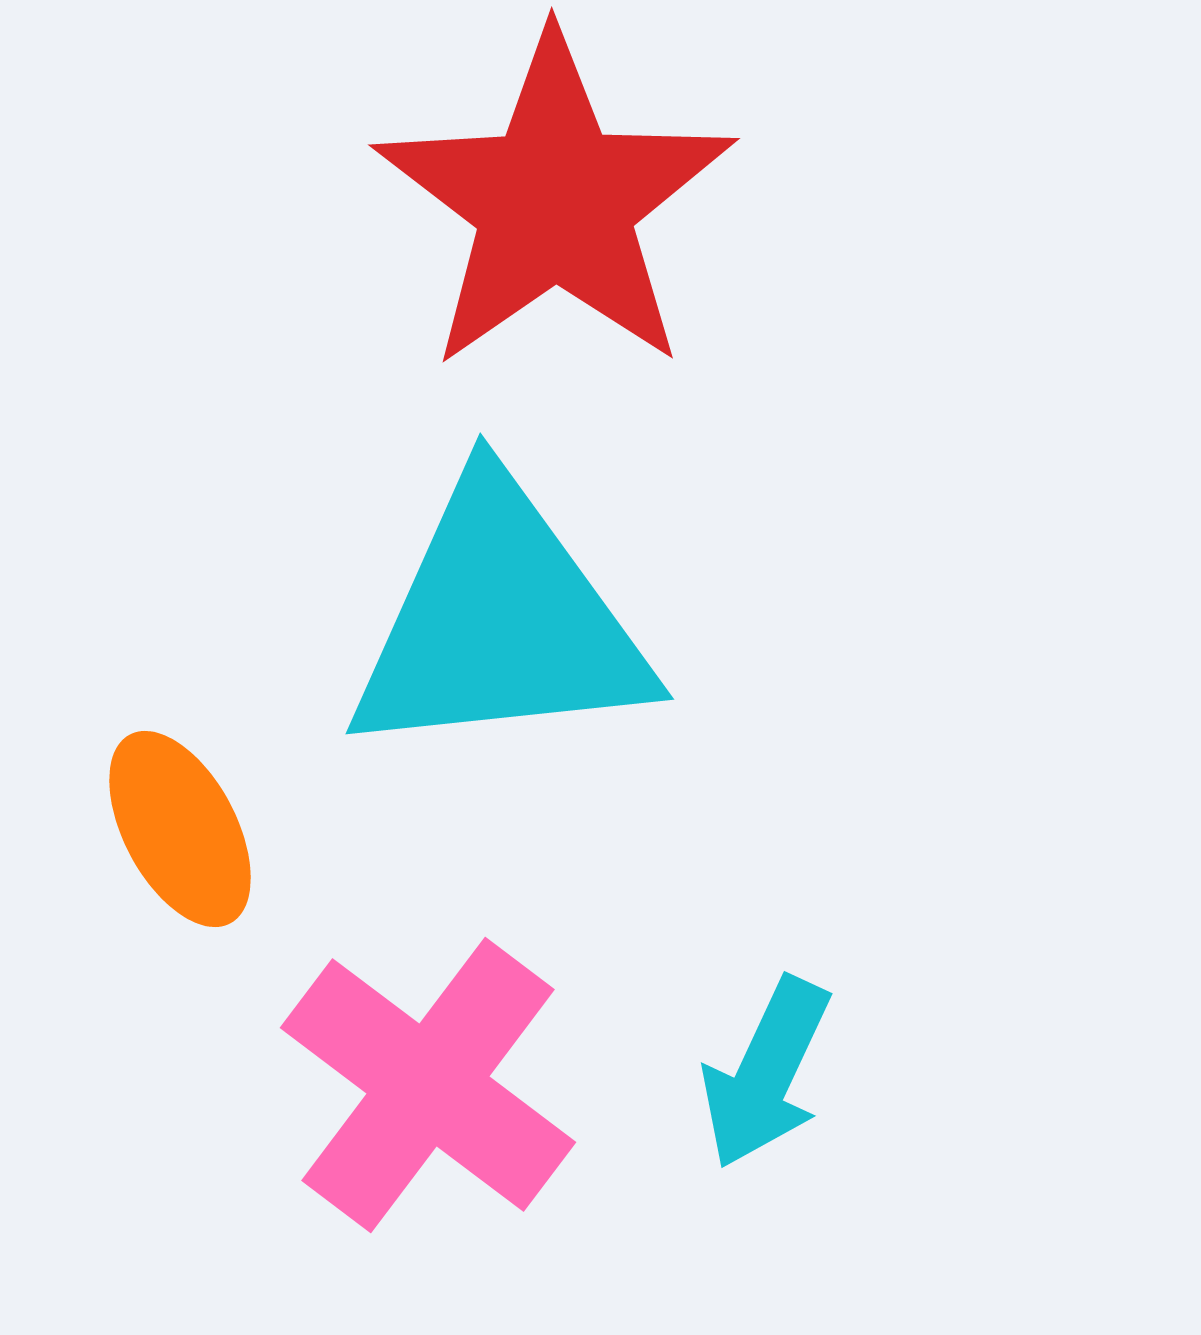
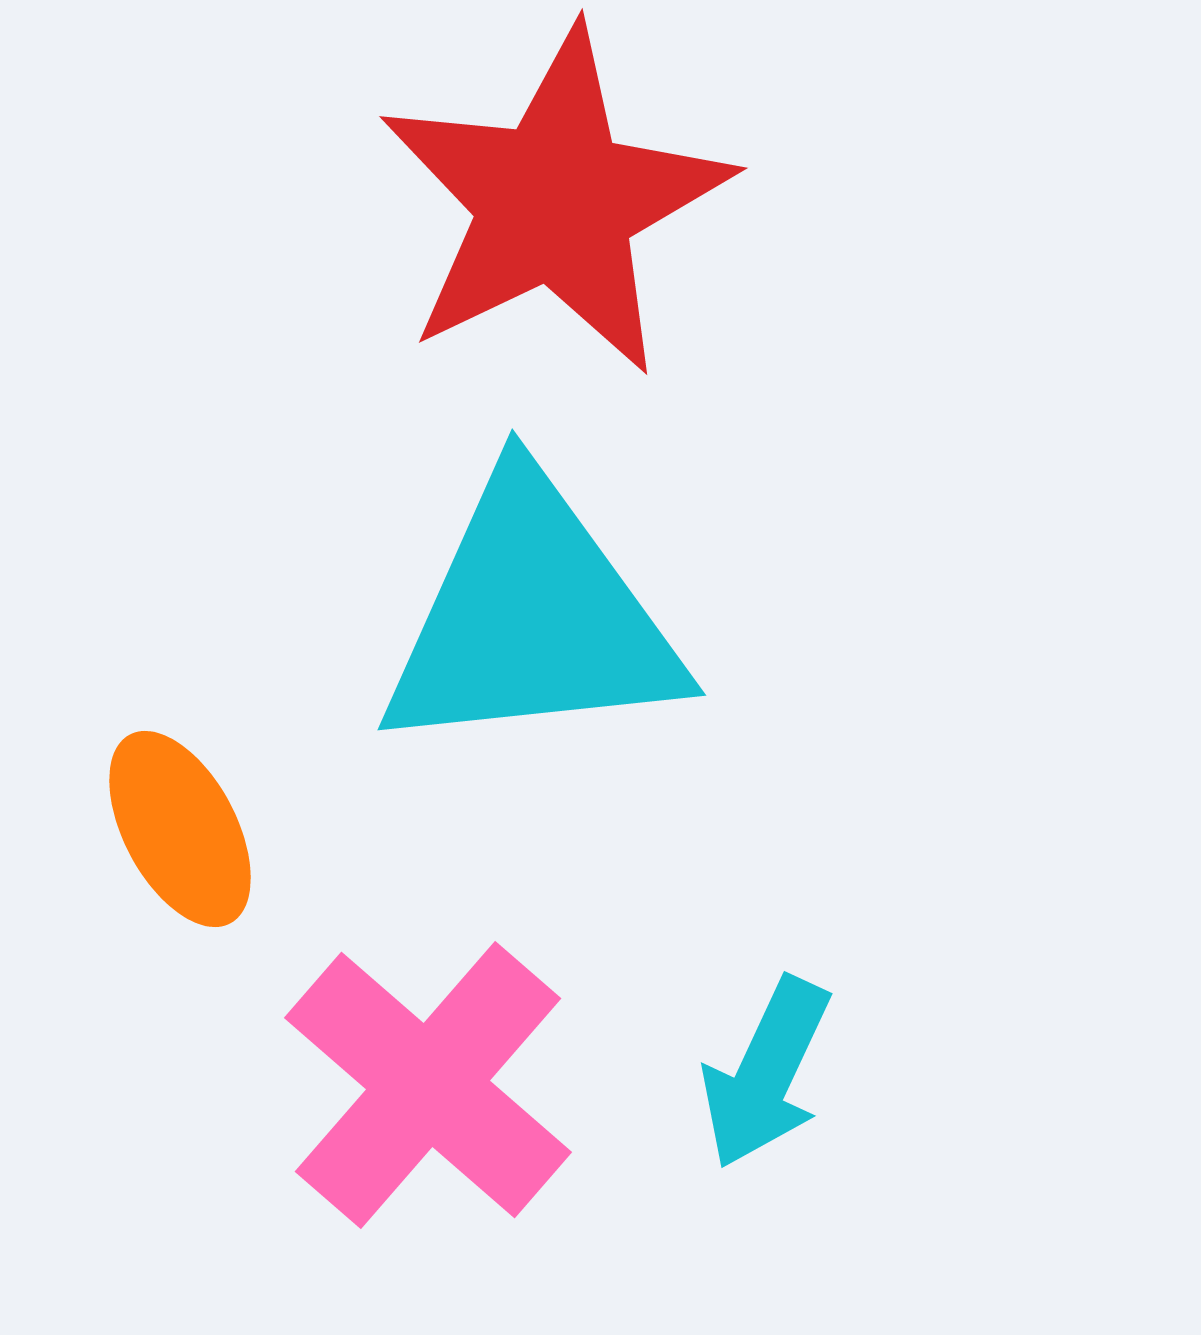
red star: rotated 9 degrees clockwise
cyan triangle: moved 32 px right, 4 px up
pink cross: rotated 4 degrees clockwise
